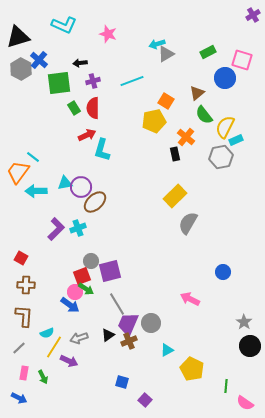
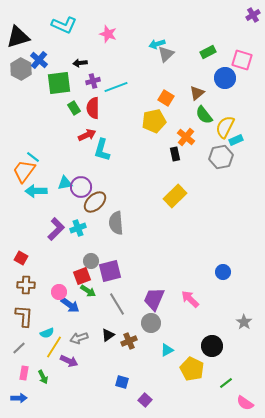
gray triangle at (166, 54): rotated 12 degrees counterclockwise
cyan line at (132, 81): moved 16 px left, 6 px down
orange square at (166, 101): moved 3 px up
orange trapezoid at (18, 172): moved 6 px right, 1 px up
gray semicircle at (188, 223): moved 72 px left; rotated 35 degrees counterclockwise
green arrow at (86, 289): moved 2 px right, 2 px down
pink circle at (75, 292): moved 16 px left
pink arrow at (190, 299): rotated 18 degrees clockwise
purple trapezoid at (128, 324): moved 26 px right, 25 px up
black circle at (250, 346): moved 38 px left
green line at (226, 386): moved 3 px up; rotated 48 degrees clockwise
blue arrow at (19, 398): rotated 28 degrees counterclockwise
